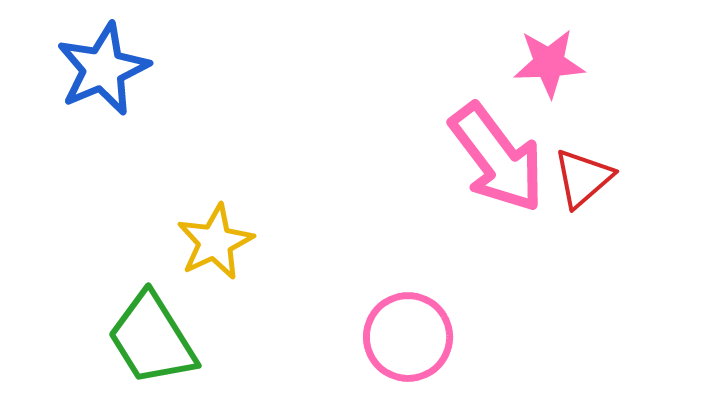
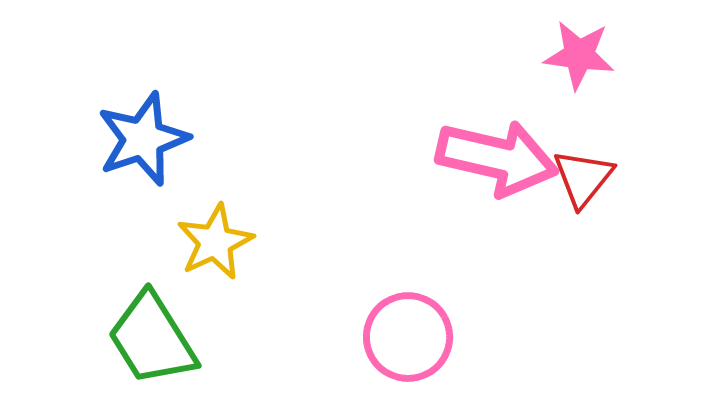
pink star: moved 30 px right, 8 px up; rotated 10 degrees clockwise
blue star: moved 40 px right, 70 px down; rotated 4 degrees clockwise
pink arrow: rotated 40 degrees counterclockwise
red triangle: rotated 10 degrees counterclockwise
